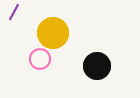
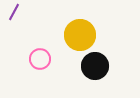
yellow circle: moved 27 px right, 2 px down
black circle: moved 2 px left
